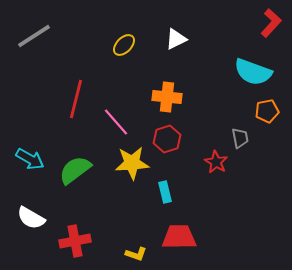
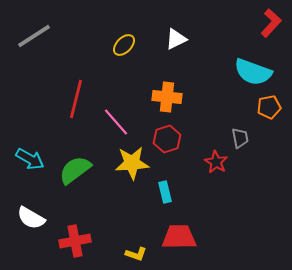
orange pentagon: moved 2 px right, 4 px up
